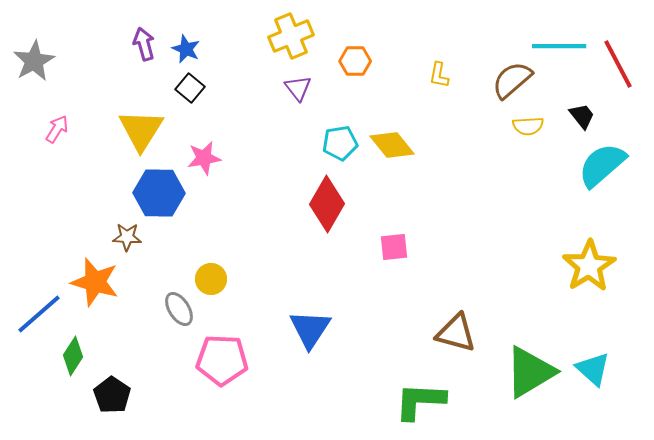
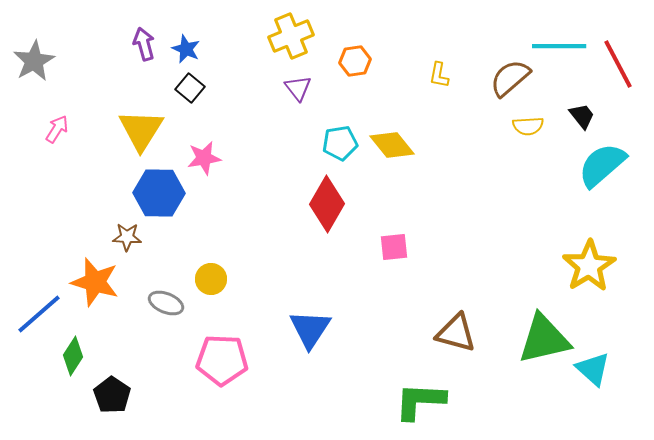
orange hexagon: rotated 8 degrees counterclockwise
brown semicircle: moved 2 px left, 2 px up
gray ellipse: moved 13 px left, 6 px up; rotated 36 degrees counterclockwise
green triangle: moved 14 px right, 33 px up; rotated 18 degrees clockwise
